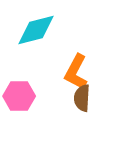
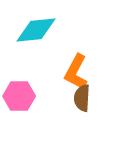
cyan diamond: rotated 9 degrees clockwise
